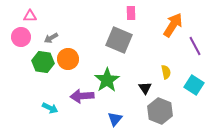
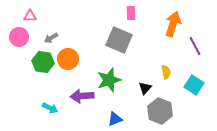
orange arrow: moved 1 px up; rotated 15 degrees counterclockwise
pink circle: moved 2 px left
green star: moved 2 px right; rotated 15 degrees clockwise
black triangle: rotated 16 degrees clockwise
blue triangle: rotated 28 degrees clockwise
